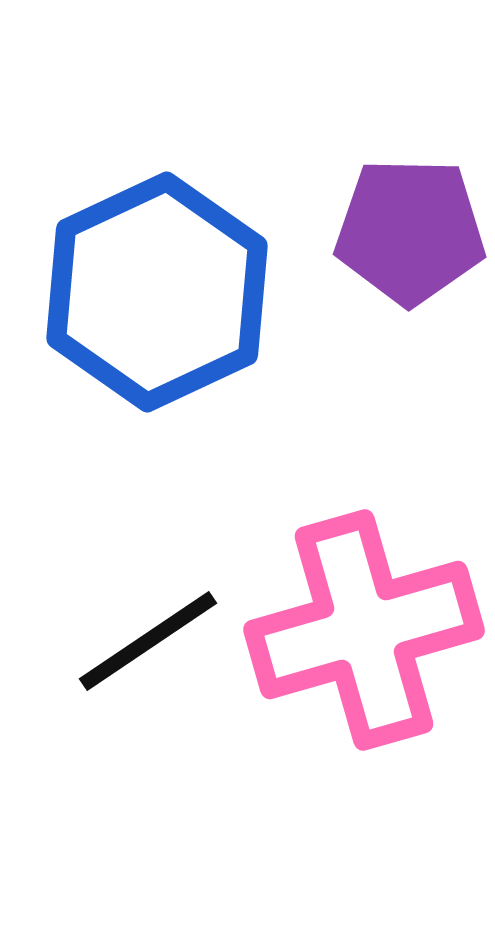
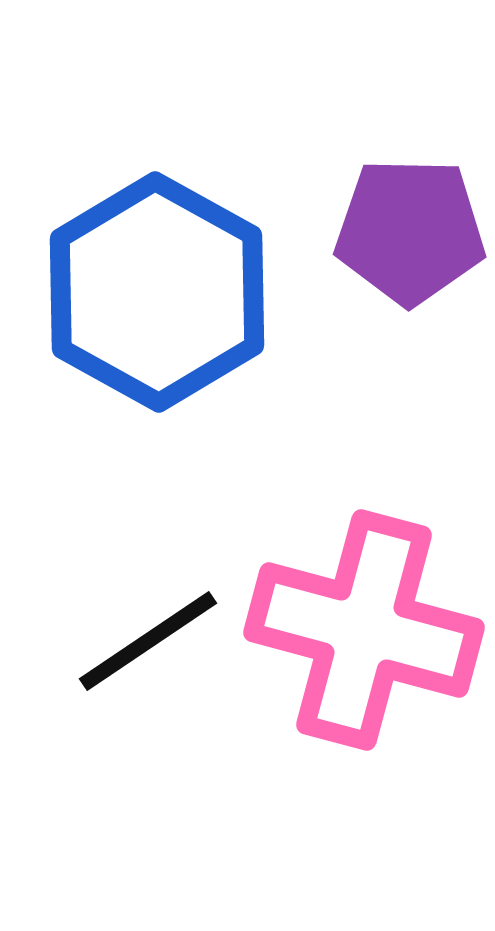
blue hexagon: rotated 6 degrees counterclockwise
pink cross: rotated 31 degrees clockwise
